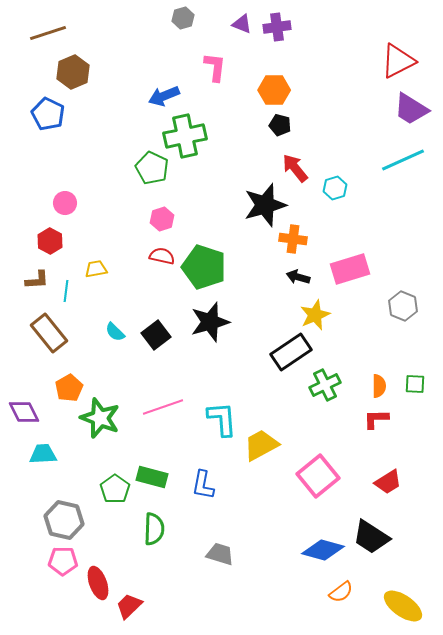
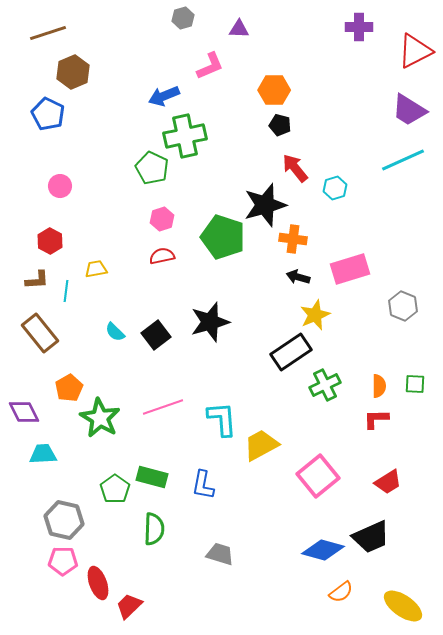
purple triangle at (242, 24): moved 3 px left, 5 px down; rotated 20 degrees counterclockwise
purple cross at (277, 27): moved 82 px right; rotated 8 degrees clockwise
red triangle at (398, 61): moved 17 px right, 10 px up
pink L-shape at (215, 67): moved 5 px left, 1 px up; rotated 60 degrees clockwise
purple trapezoid at (411, 109): moved 2 px left, 1 px down
pink circle at (65, 203): moved 5 px left, 17 px up
red semicircle at (162, 256): rotated 25 degrees counterclockwise
green pentagon at (204, 267): moved 19 px right, 30 px up
brown rectangle at (49, 333): moved 9 px left
green star at (100, 418): rotated 9 degrees clockwise
black trapezoid at (371, 537): rotated 57 degrees counterclockwise
